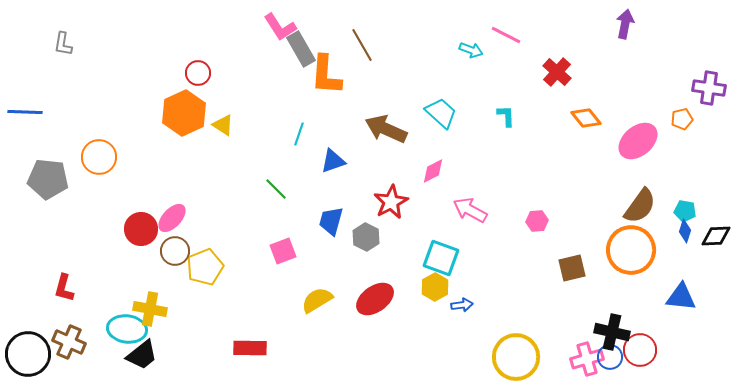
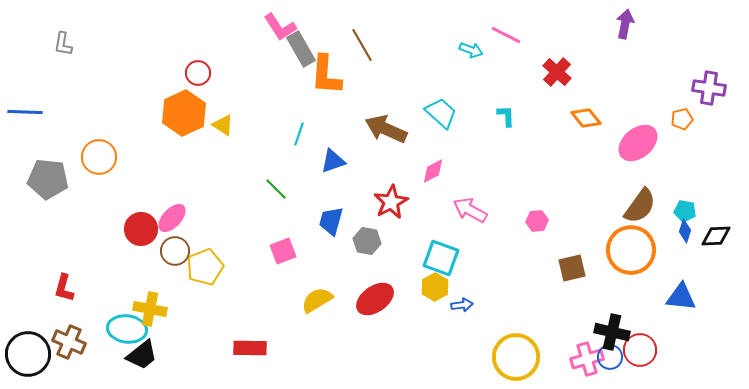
pink ellipse at (638, 141): moved 2 px down
gray hexagon at (366, 237): moved 1 px right, 4 px down; rotated 16 degrees counterclockwise
